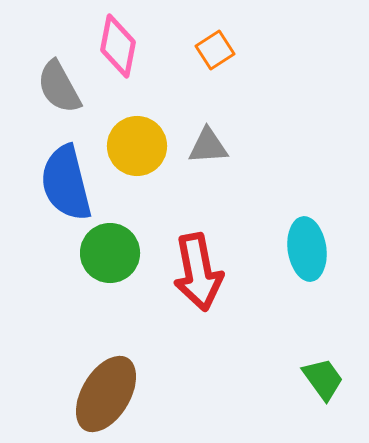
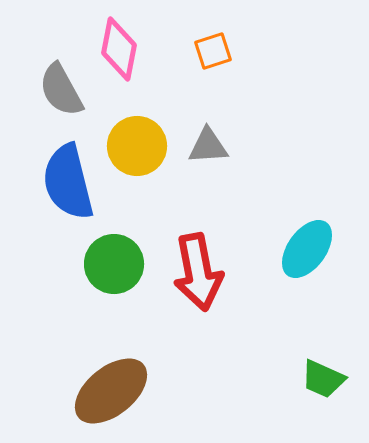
pink diamond: moved 1 px right, 3 px down
orange square: moved 2 px left, 1 px down; rotated 15 degrees clockwise
gray semicircle: moved 2 px right, 3 px down
blue semicircle: moved 2 px right, 1 px up
cyan ellipse: rotated 44 degrees clockwise
green circle: moved 4 px right, 11 px down
green trapezoid: rotated 150 degrees clockwise
brown ellipse: moved 5 px right, 3 px up; rotated 20 degrees clockwise
